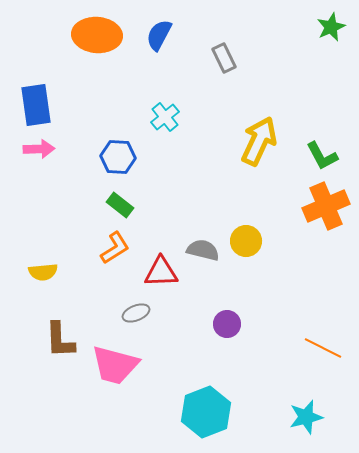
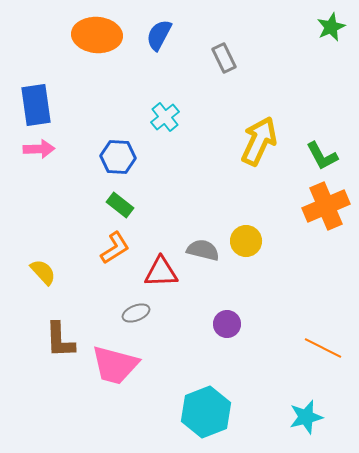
yellow semicircle: rotated 128 degrees counterclockwise
